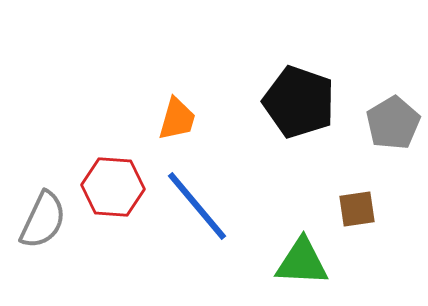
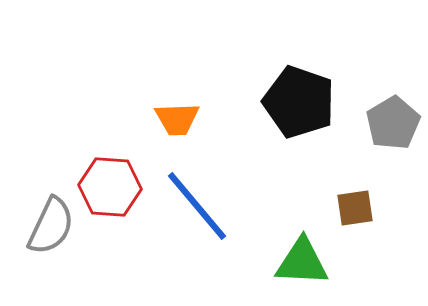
orange trapezoid: rotated 72 degrees clockwise
red hexagon: moved 3 px left
brown square: moved 2 px left, 1 px up
gray semicircle: moved 8 px right, 6 px down
